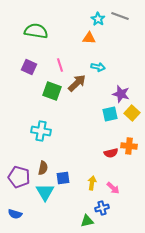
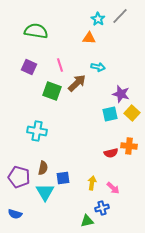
gray line: rotated 66 degrees counterclockwise
cyan cross: moved 4 px left
